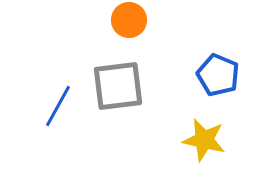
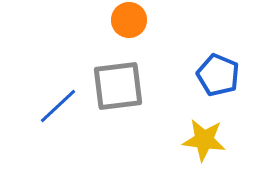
blue line: rotated 18 degrees clockwise
yellow star: rotated 6 degrees counterclockwise
